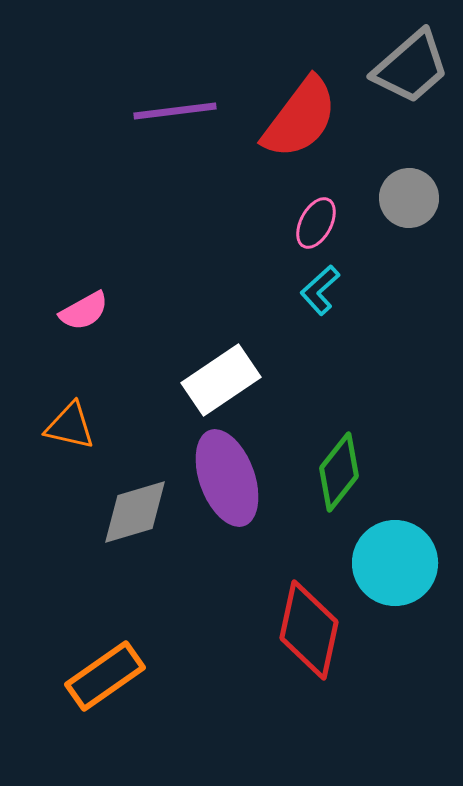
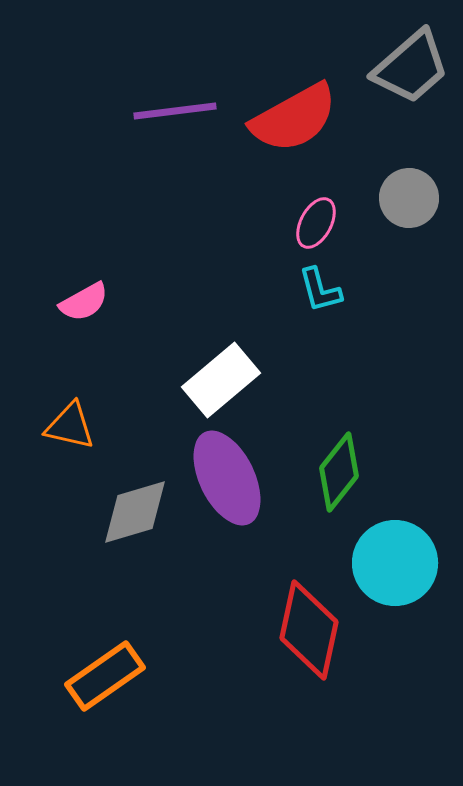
red semicircle: moved 6 px left; rotated 24 degrees clockwise
cyan L-shape: rotated 63 degrees counterclockwise
pink semicircle: moved 9 px up
white rectangle: rotated 6 degrees counterclockwise
purple ellipse: rotated 6 degrees counterclockwise
